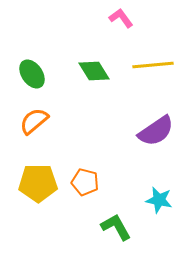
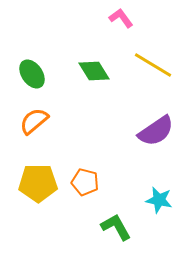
yellow line: rotated 36 degrees clockwise
